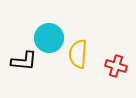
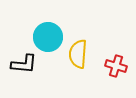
cyan circle: moved 1 px left, 1 px up
black L-shape: moved 3 px down
